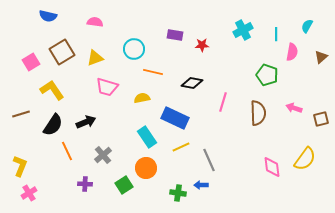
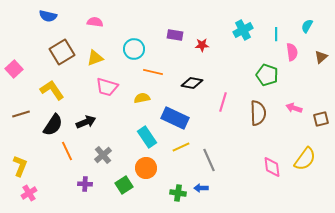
pink semicircle at (292, 52): rotated 18 degrees counterclockwise
pink square at (31, 62): moved 17 px left, 7 px down; rotated 12 degrees counterclockwise
blue arrow at (201, 185): moved 3 px down
